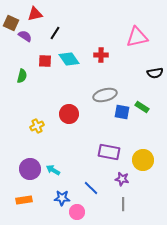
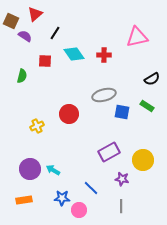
red triangle: rotated 28 degrees counterclockwise
brown square: moved 2 px up
red cross: moved 3 px right
cyan diamond: moved 5 px right, 5 px up
black semicircle: moved 3 px left, 6 px down; rotated 21 degrees counterclockwise
gray ellipse: moved 1 px left
green rectangle: moved 5 px right, 1 px up
purple rectangle: rotated 40 degrees counterclockwise
gray line: moved 2 px left, 2 px down
pink circle: moved 2 px right, 2 px up
